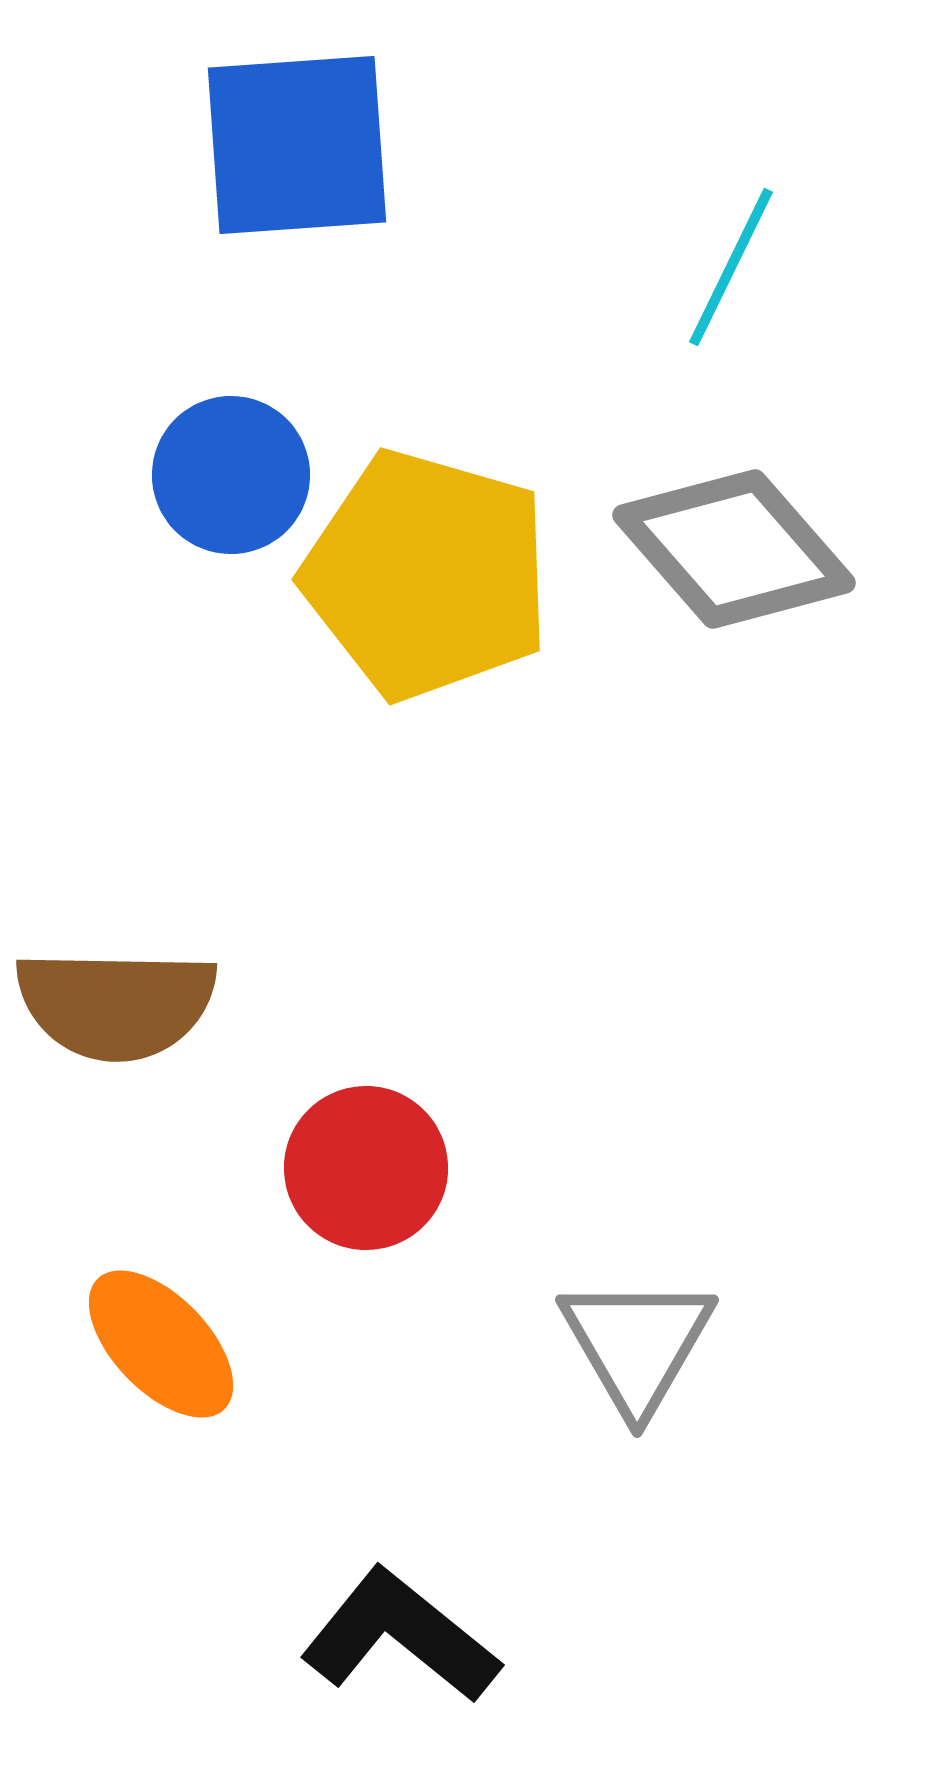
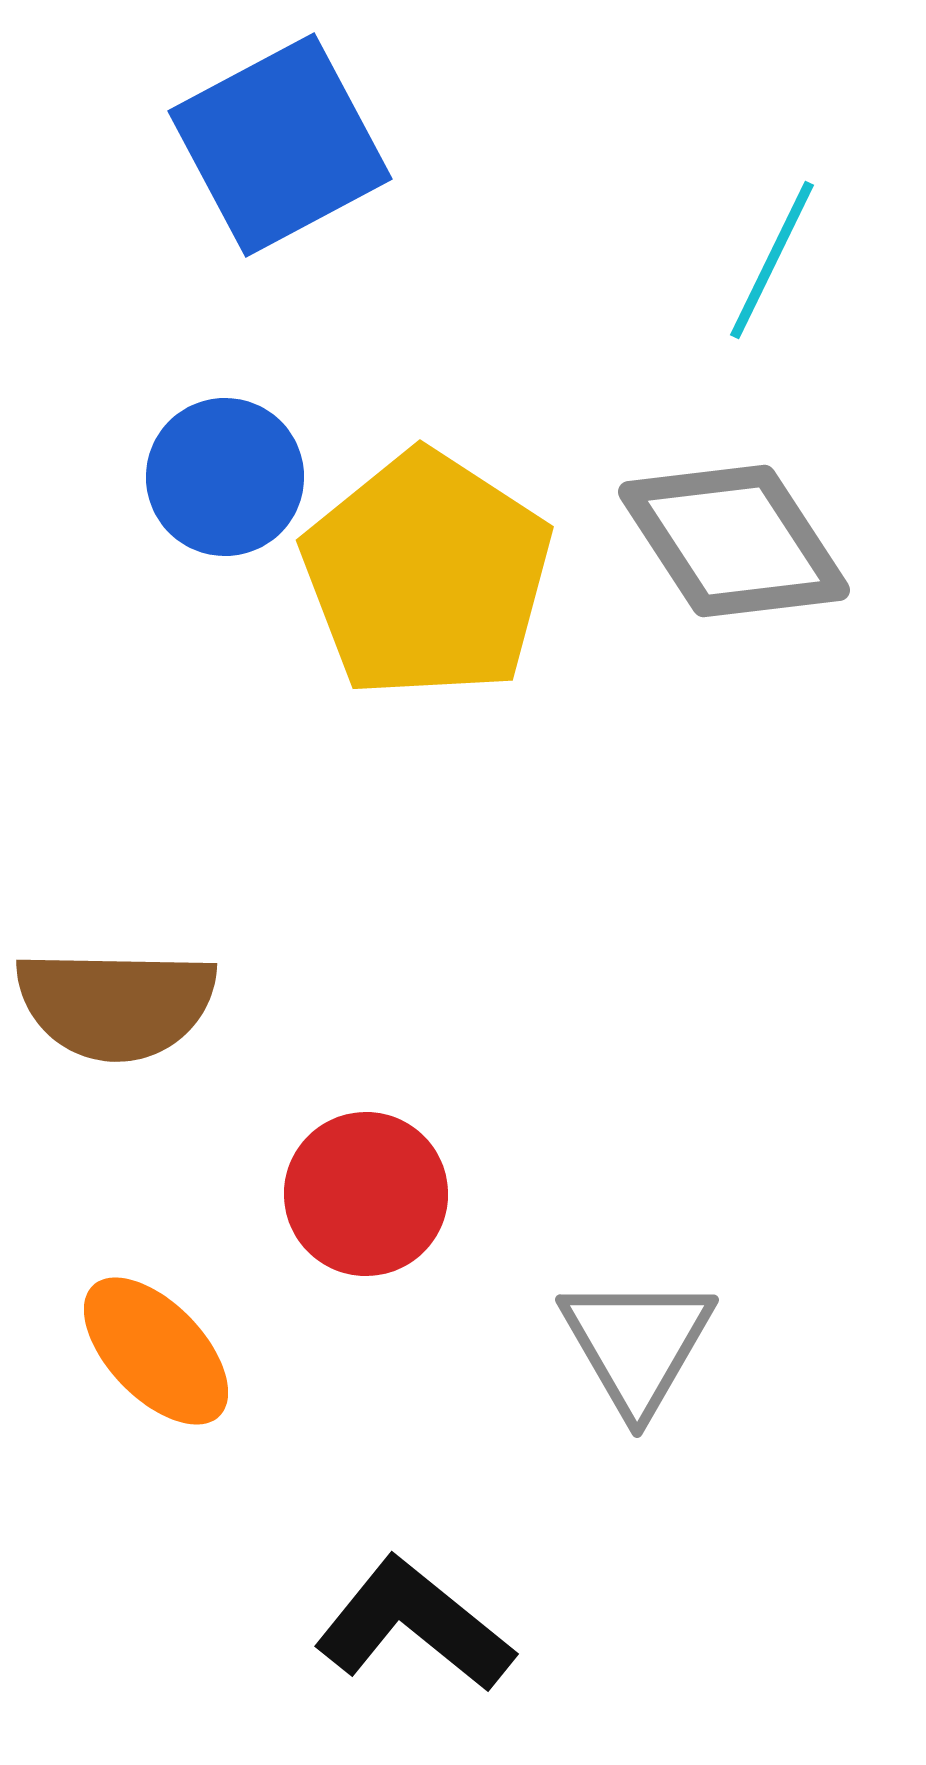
blue square: moved 17 px left; rotated 24 degrees counterclockwise
cyan line: moved 41 px right, 7 px up
blue circle: moved 6 px left, 2 px down
gray diamond: moved 8 px up; rotated 8 degrees clockwise
yellow pentagon: rotated 17 degrees clockwise
red circle: moved 26 px down
orange ellipse: moved 5 px left, 7 px down
black L-shape: moved 14 px right, 11 px up
